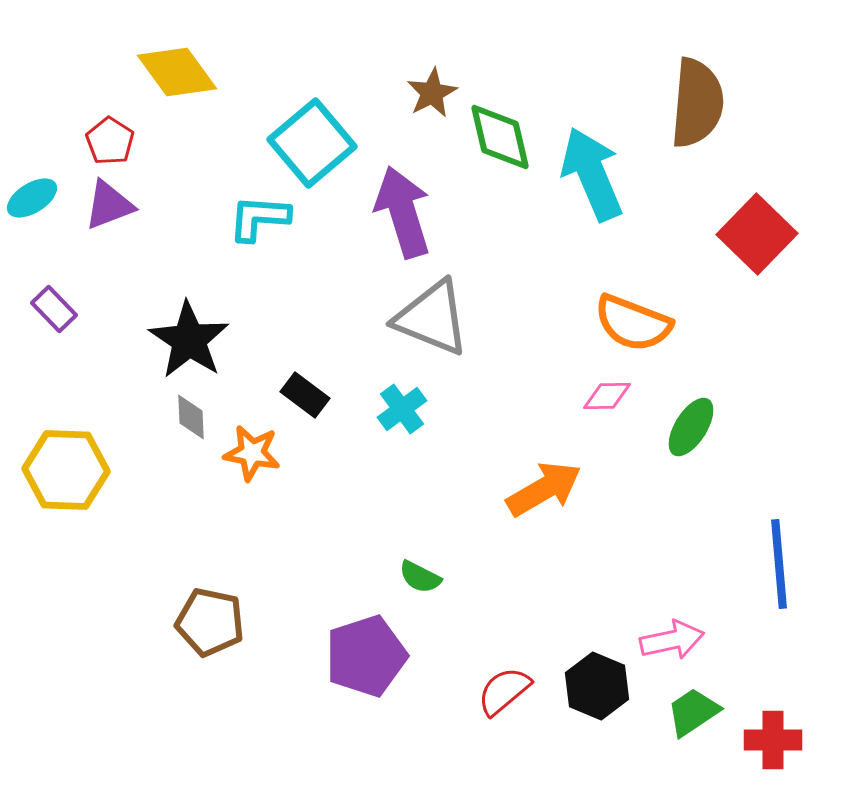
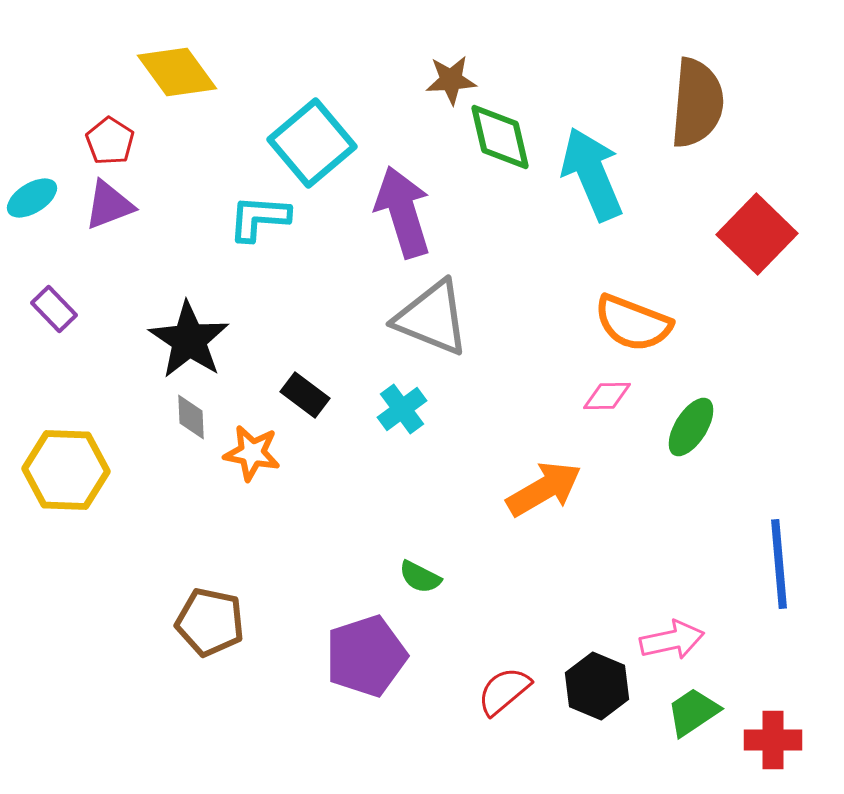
brown star: moved 19 px right, 13 px up; rotated 24 degrees clockwise
